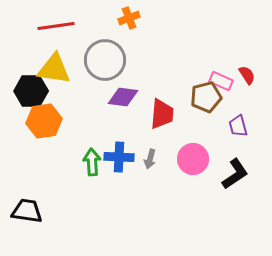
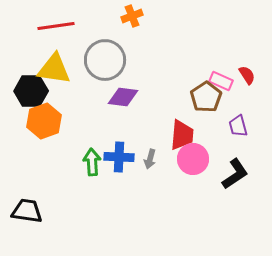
orange cross: moved 3 px right, 2 px up
brown pentagon: rotated 20 degrees counterclockwise
red trapezoid: moved 20 px right, 21 px down
orange hexagon: rotated 12 degrees counterclockwise
